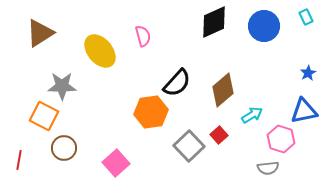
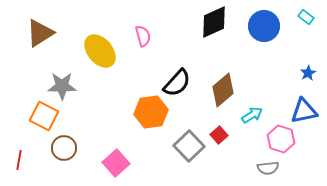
cyan rectangle: rotated 28 degrees counterclockwise
